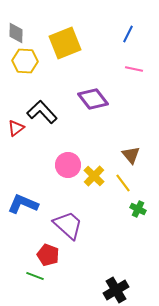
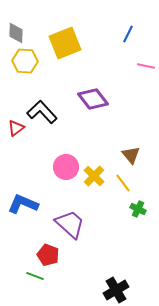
pink line: moved 12 px right, 3 px up
pink circle: moved 2 px left, 2 px down
purple trapezoid: moved 2 px right, 1 px up
